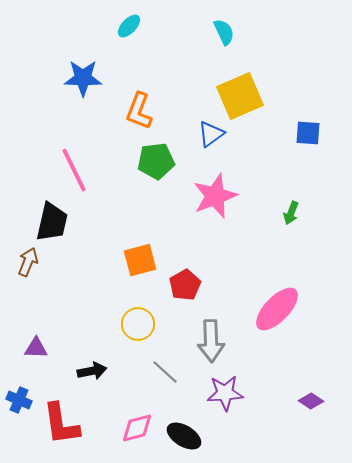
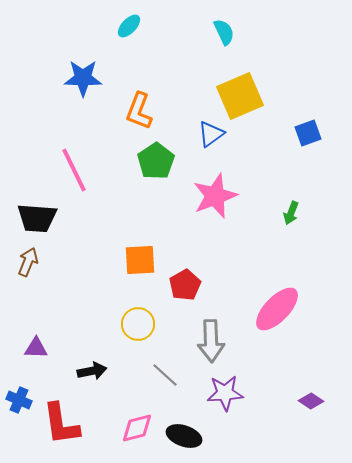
blue square: rotated 24 degrees counterclockwise
green pentagon: rotated 27 degrees counterclockwise
black trapezoid: moved 15 px left, 4 px up; rotated 81 degrees clockwise
orange square: rotated 12 degrees clockwise
gray line: moved 3 px down
black ellipse: rotated 12 degrees counterclockwise
